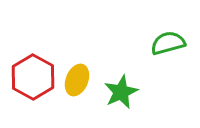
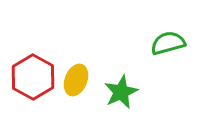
yellow ellipse: moved 1 px left
